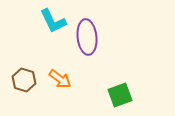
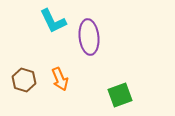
purple ellipse: moved 2 px right
orange arrow: rotated 30 degrees clockwise
